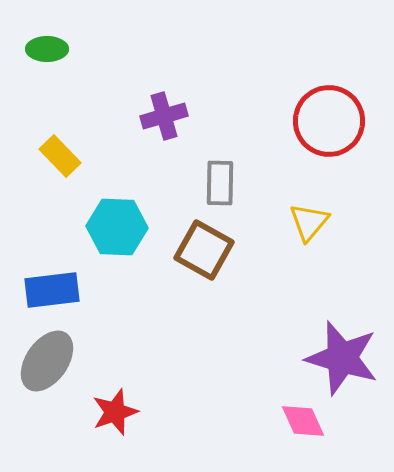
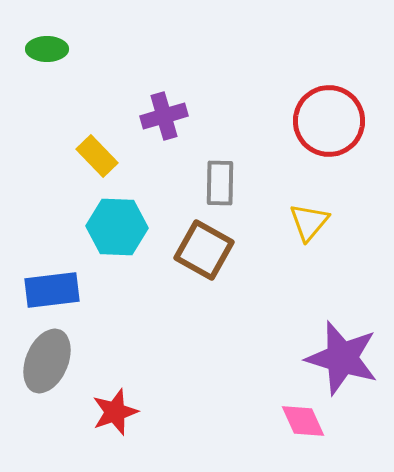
yellow rectangle: moved 37 px right
gray ellipse: rotated 12 degrees counterclockwise
